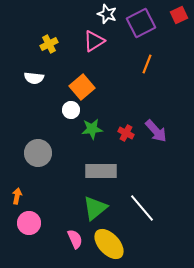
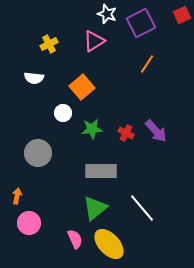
red square: moved 3 px right
orange line: rotated 12 degrees clockwise
white circle: moved 8 px left, 3 px down
